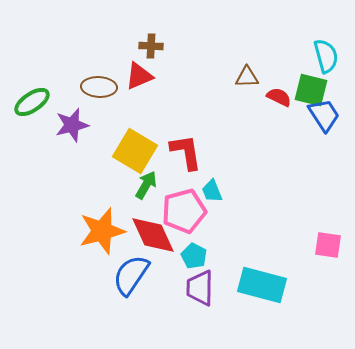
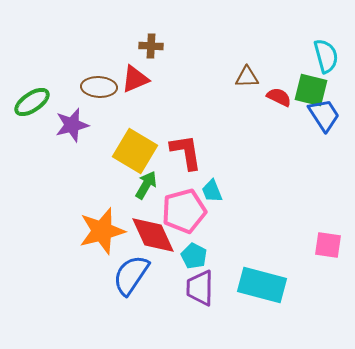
red triangle: moved 4 px left, 3 px down
